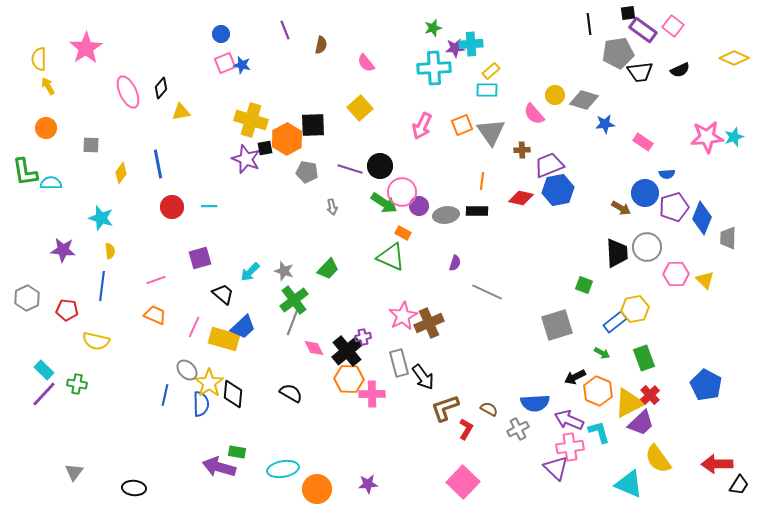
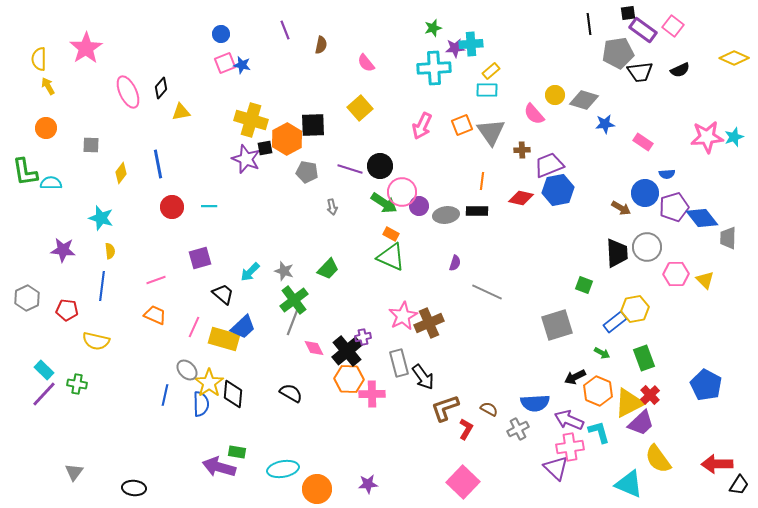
blue diamond at (702, 218): rotated 60 degrees counterclockwise
orange rectangle at (403, 233): moved 12 px left, 1 px down
